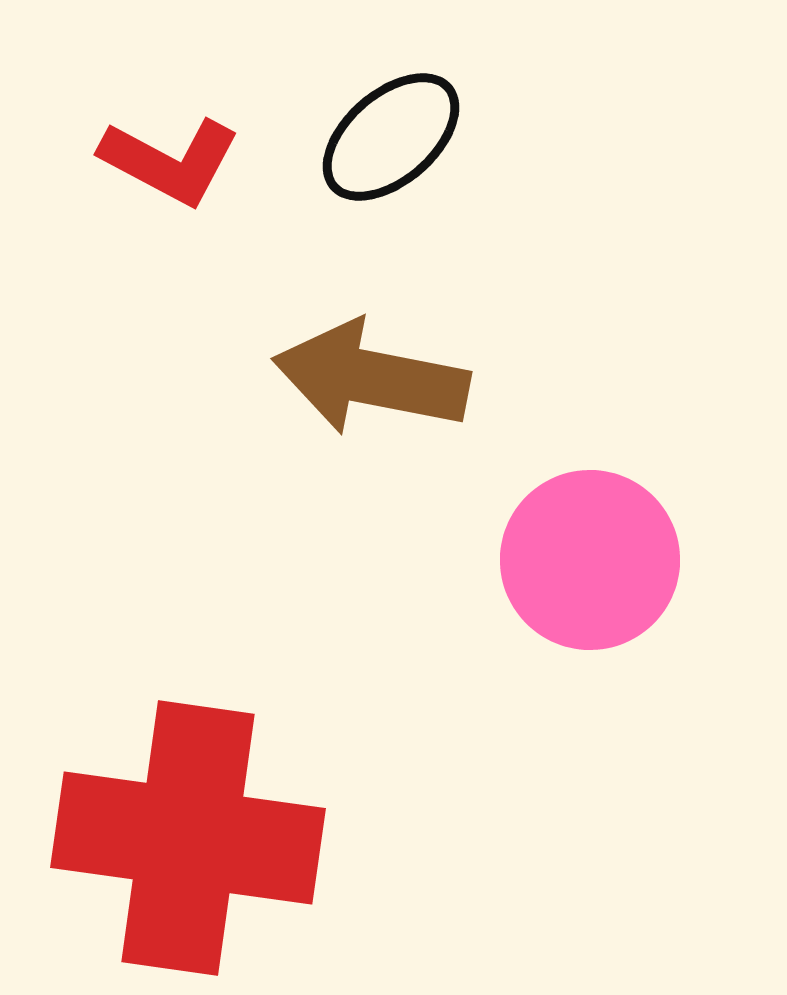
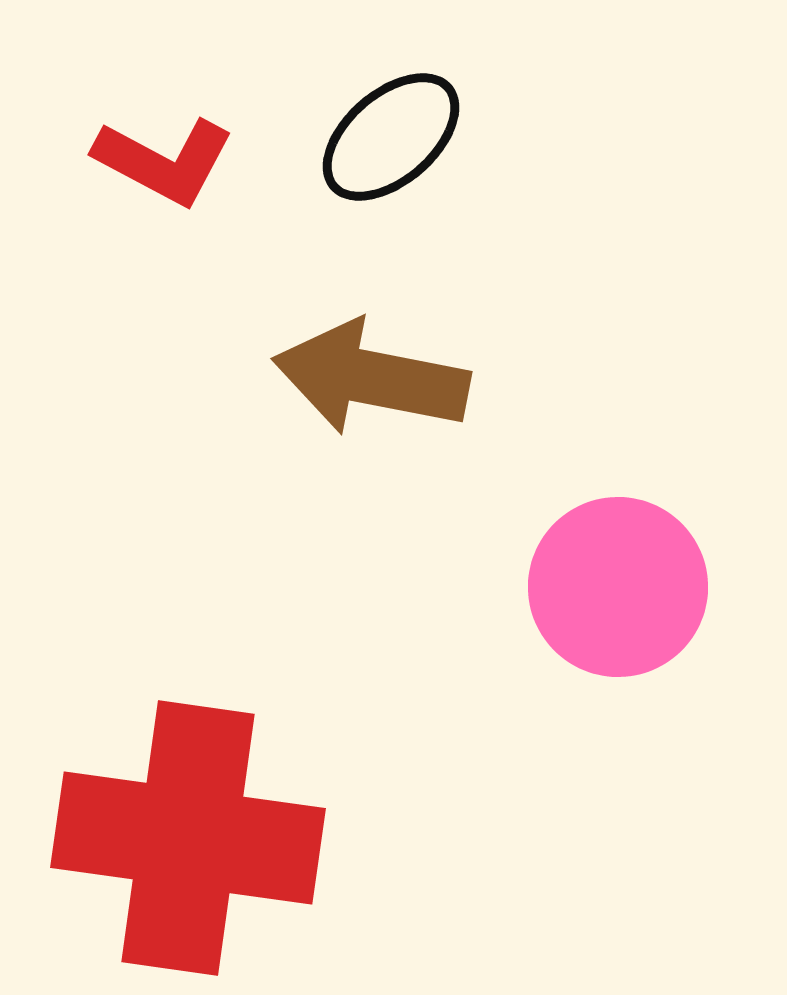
red L-shape: moved 6 px left
pink circle: moved 28 px right, 27 px down
